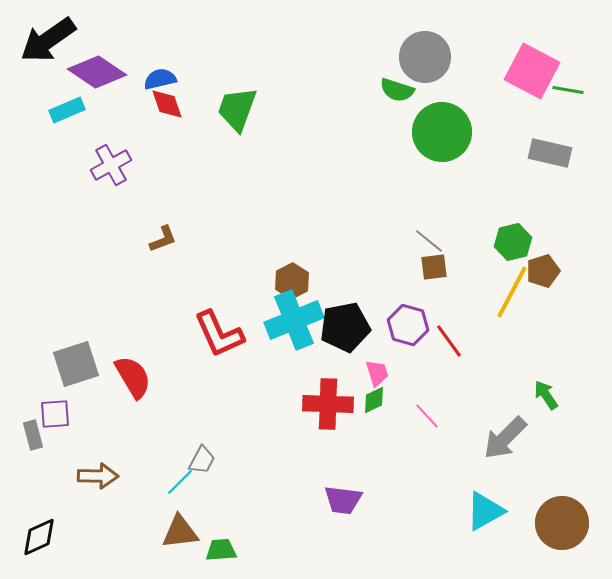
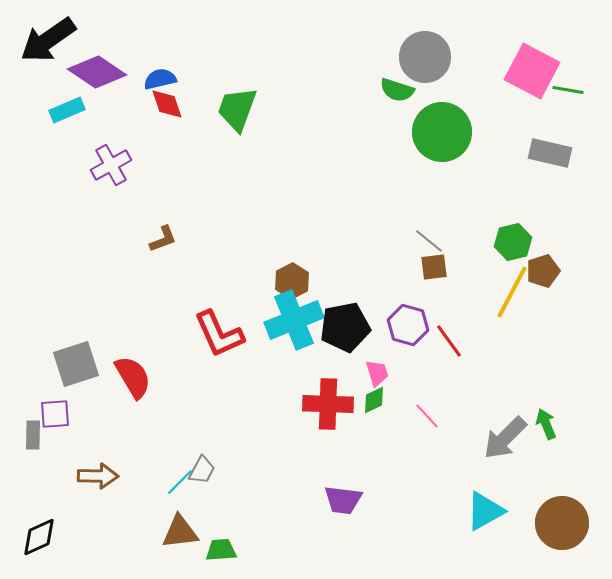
green arrow at (546, 395): moved 29 px down; rotated 12 degrees clockwise
gray rectangle at (33, 435): rotated 16 degrees clockwise
gray trapezoid at (202, 460): moved 10 px down
